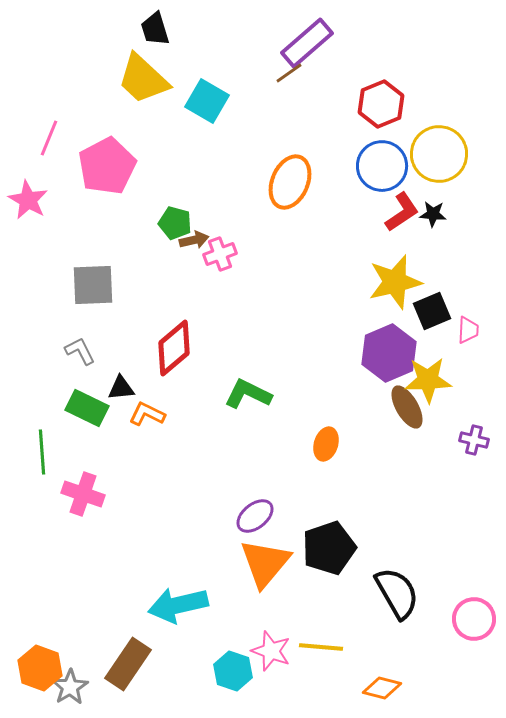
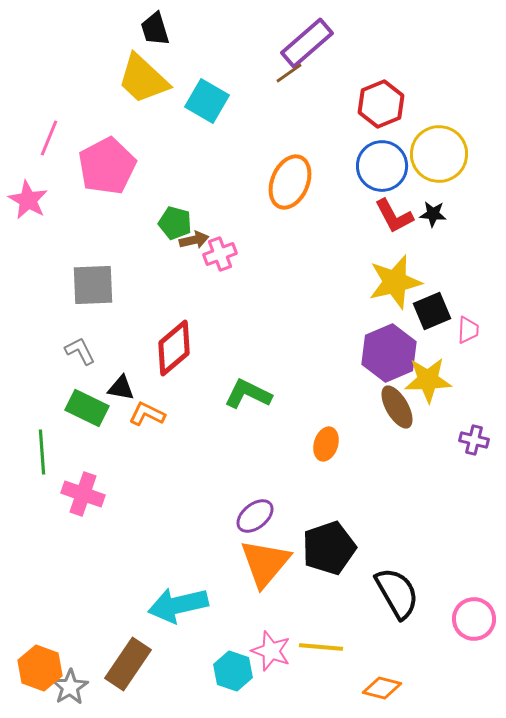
red L-shape at (402, 212): moved 8 px left, 4 px down; rotated 96 degrees clockwise
black triangle at (121, 388): rotated 16 degrees clockwise
brown ellipse at (407, 407): moved 10 px left
